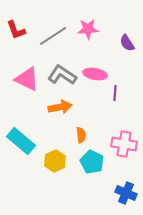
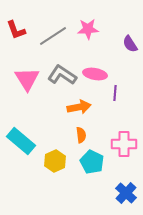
purple semicircle: moved 3 px right, 1 px down
pink triangle: rotated 32 degrees clockwise
orange arrow: moved 19 px right
pink cross: rotated 10 degrees counterclockwise
blue cross: rotated 20 degrees clockwise
